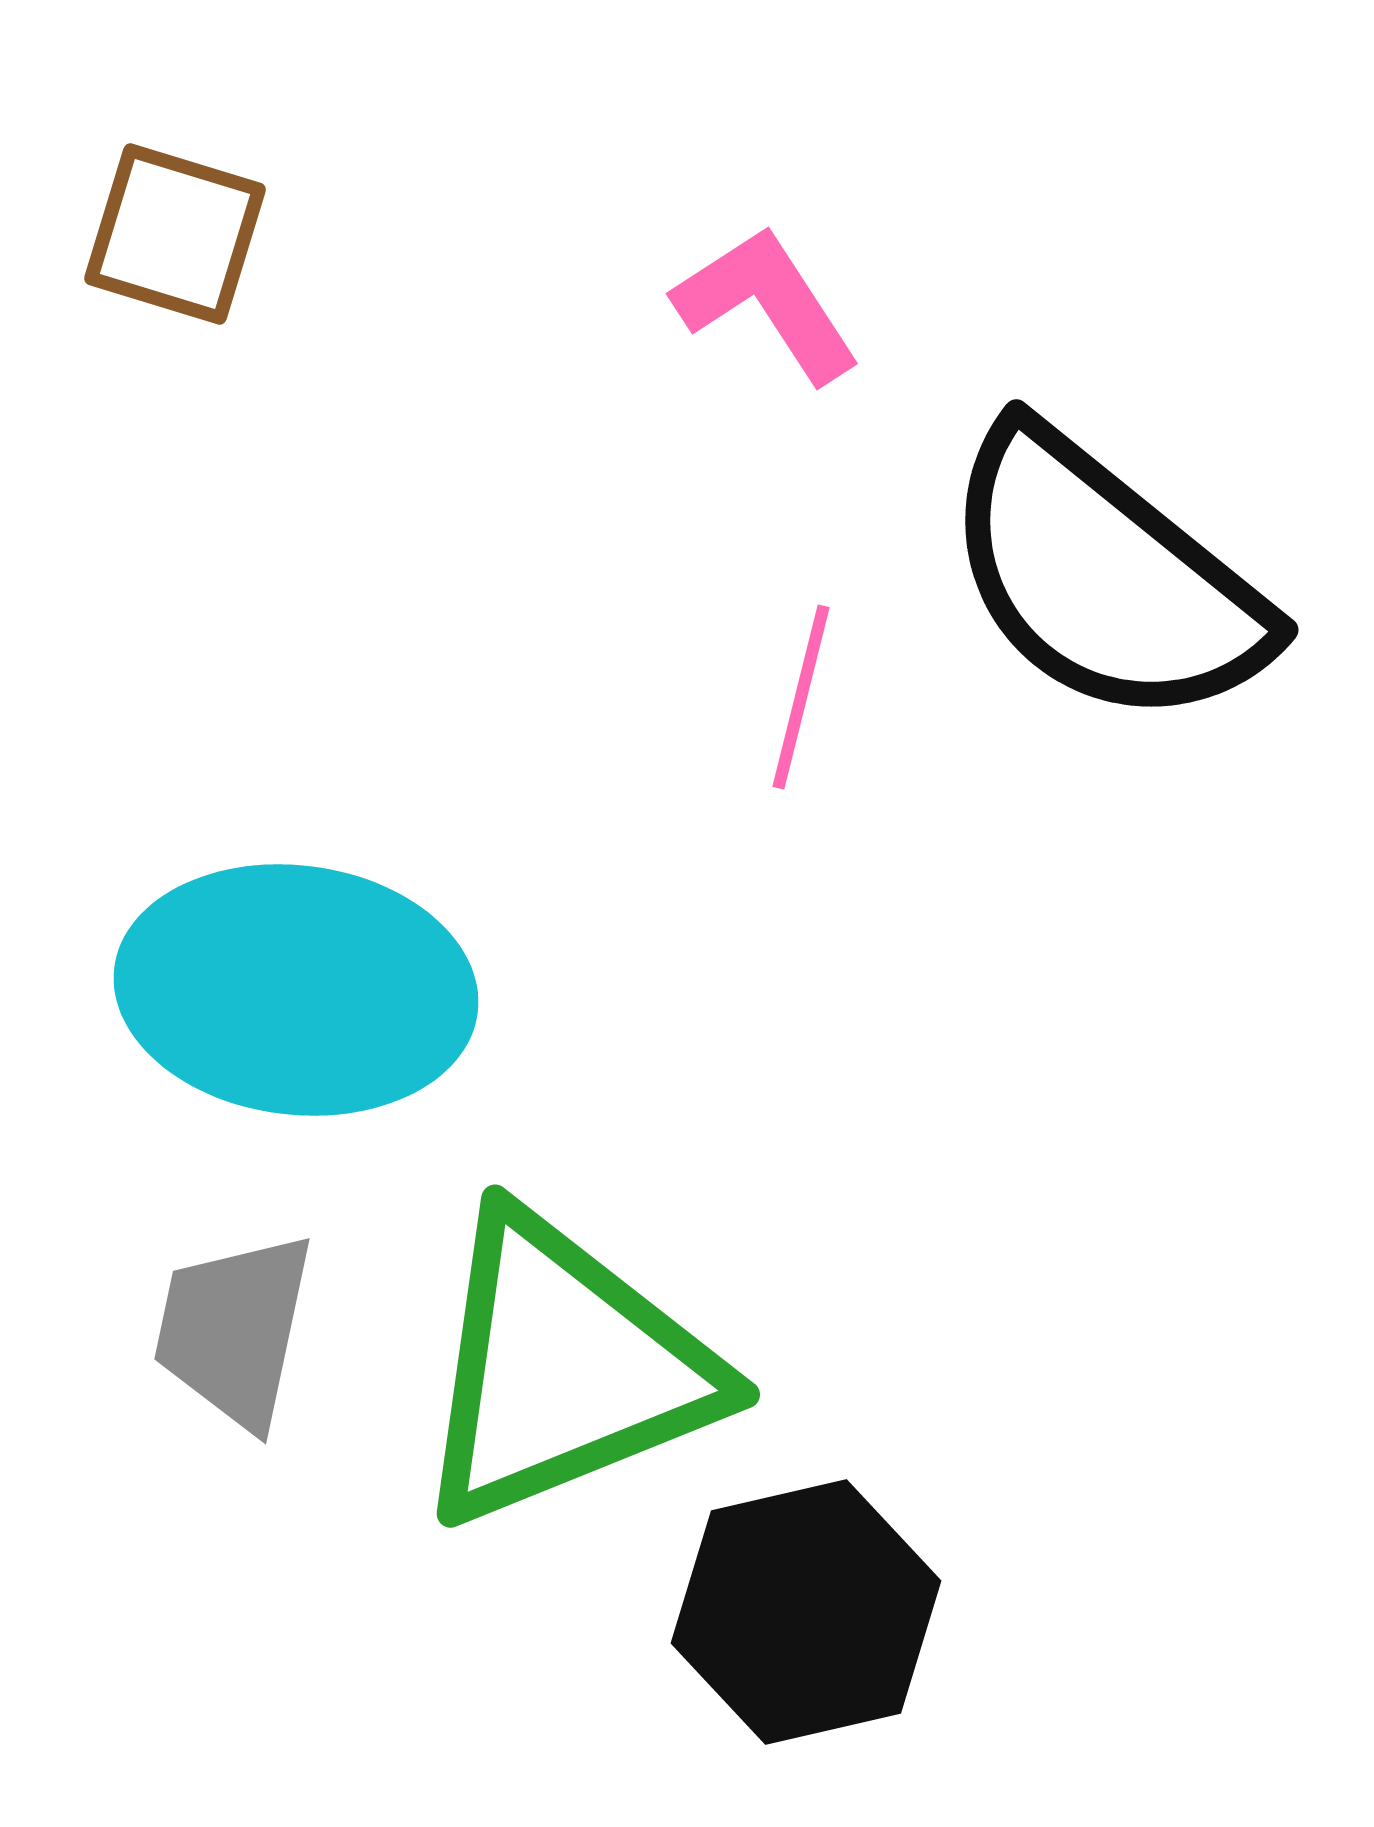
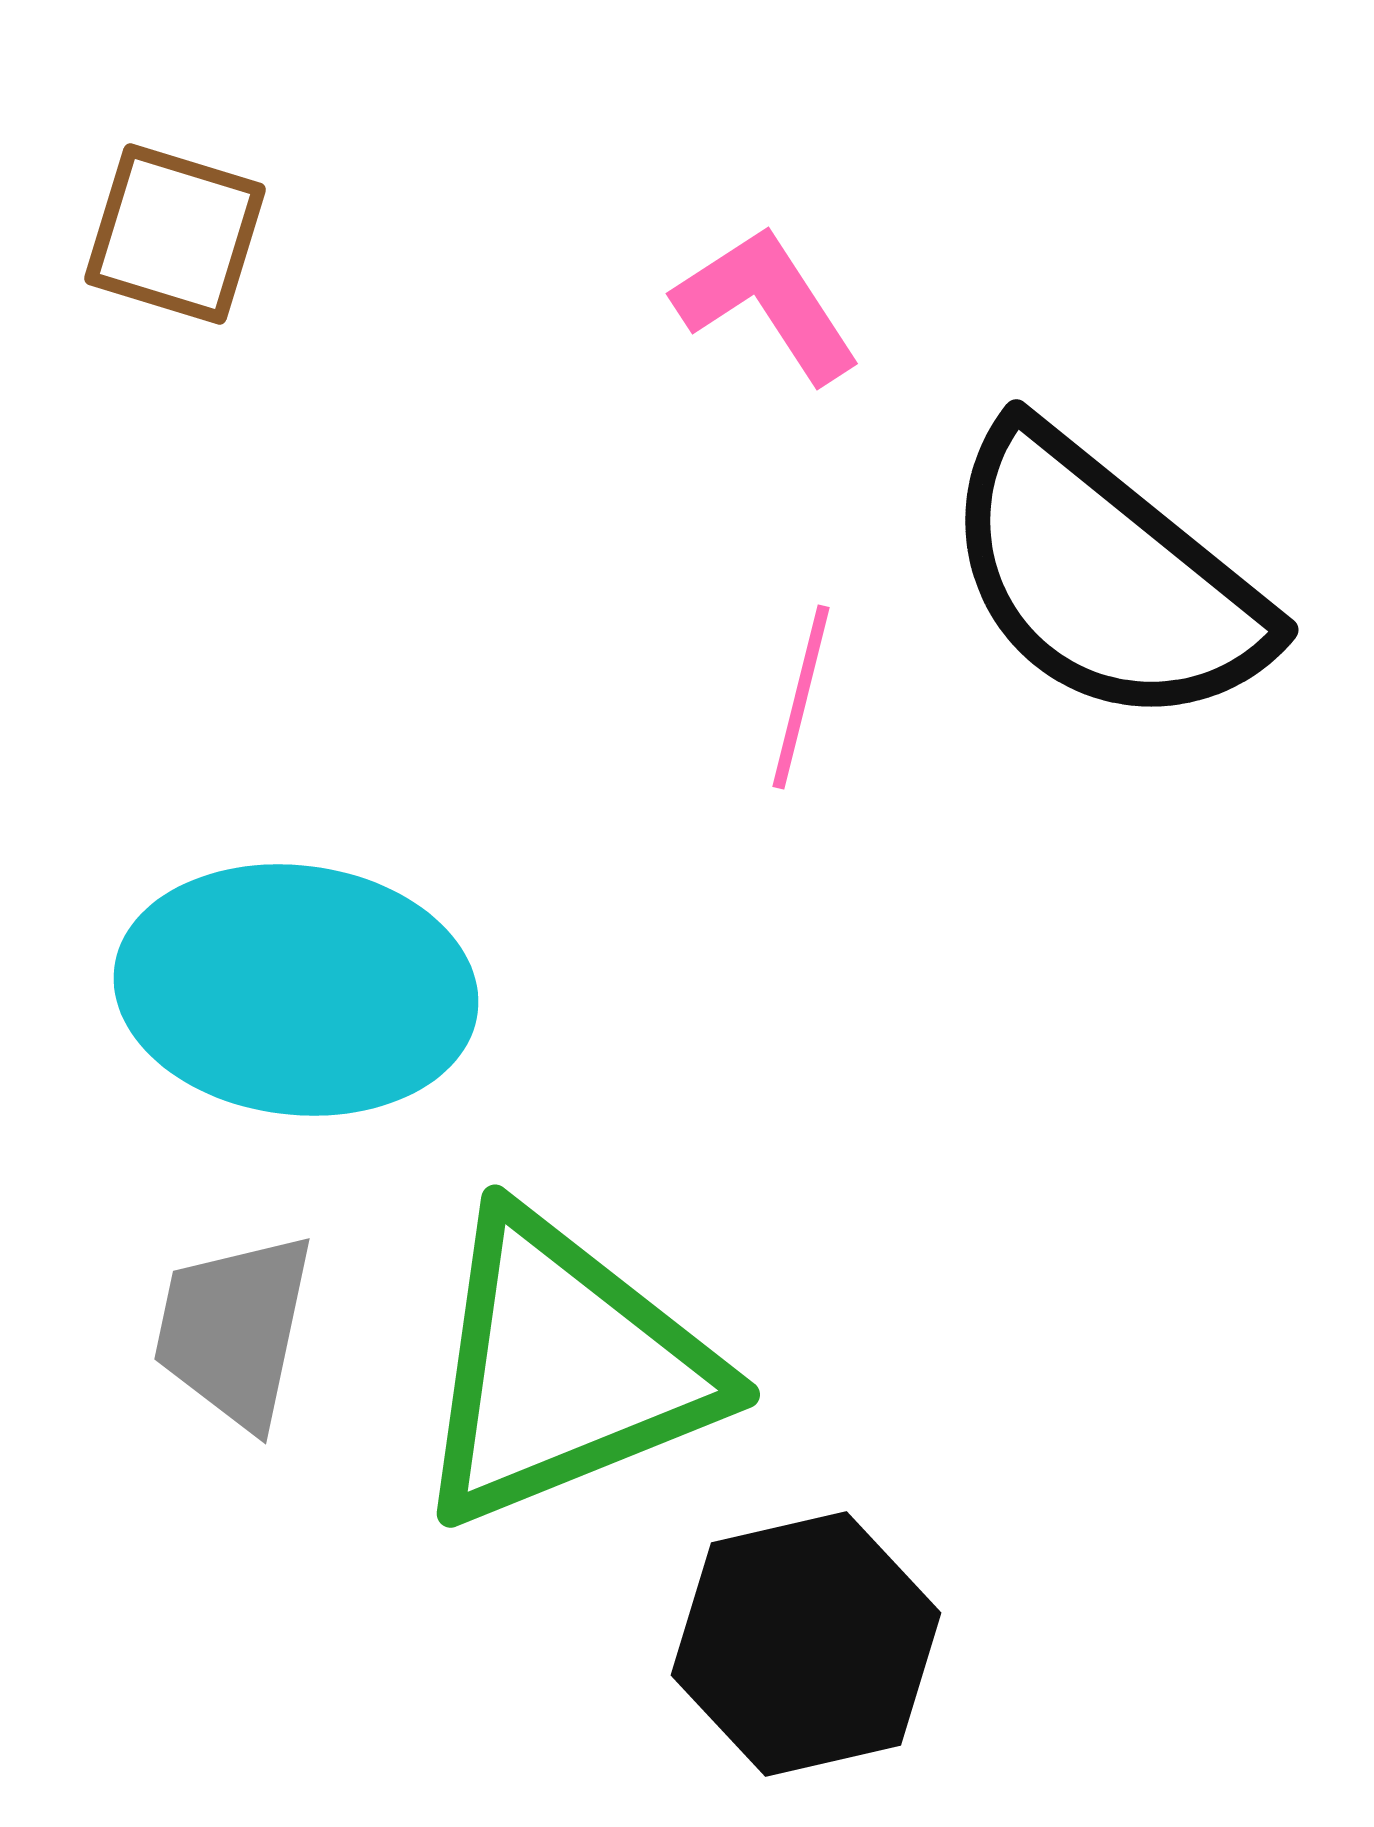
black hexagon: moved 32 px down
